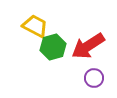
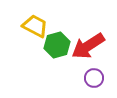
green hexagon: moved 4 px right, 2 px up
